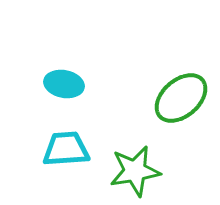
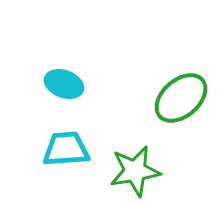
cyan ellipse: rotated 9 degrees clockwise
